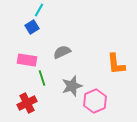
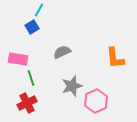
pink rectangle: moved 9 px left, 1 px up
orange L-shape: moved 1 px left, 6 px up
green line: moved 11 px left
pink hexagon: moved 1 px right
